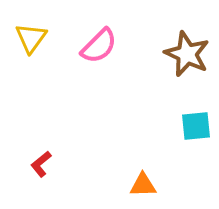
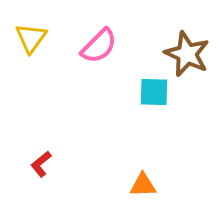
cyan square: moved 42 px left, 34 px up; rotated 8 degrees clockwise
